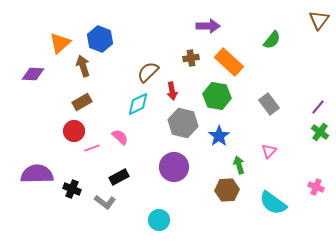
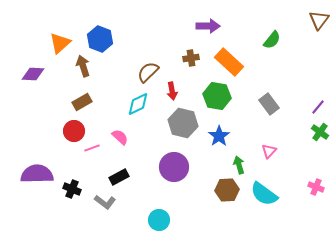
cyan semicircle: moved 9 px left, 9 px up
